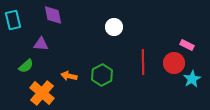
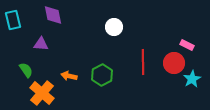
green semicircle: moved 4 px down; rotated 84 degrees counterclockwise
